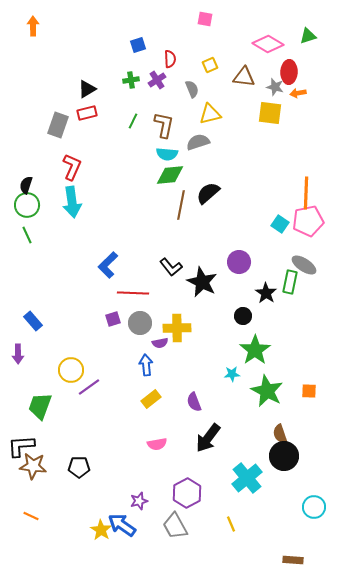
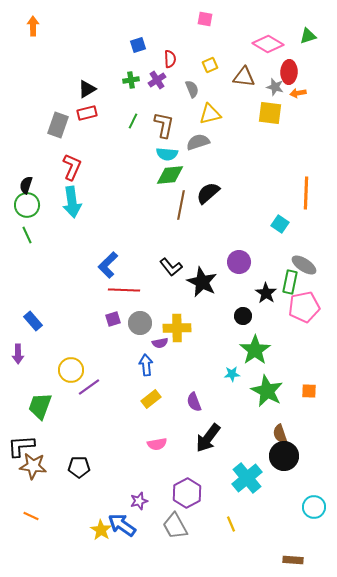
pink pentagon at (308, 221): moved 4 px left, 86 px down
red line at (133, 293): moved 9 px left, 3 px up
